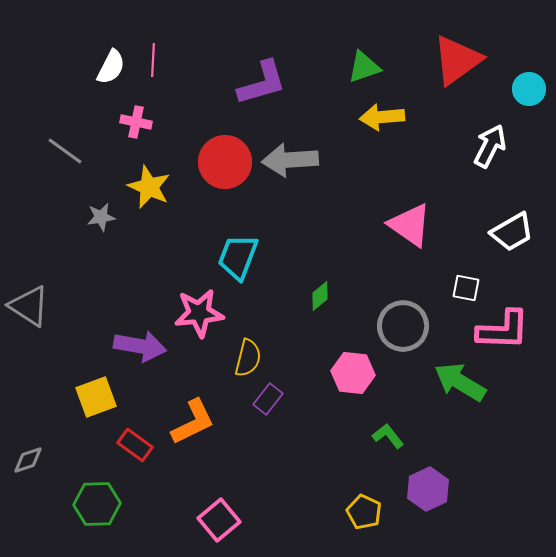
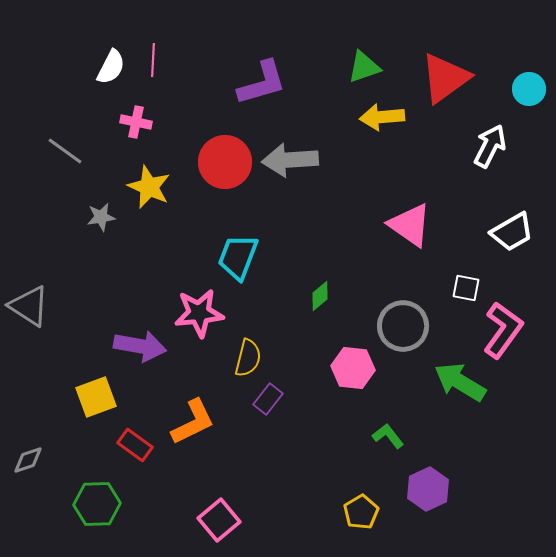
red triangle: moved 12 px left, 18 px down
pink L-shape: rotated 56 degrees counterclockwise
pink hexagon: moved 5 px up
yellow pentagon: moved 3 px left; rotated 16 degrees clockwise
